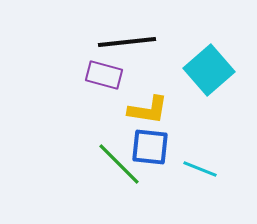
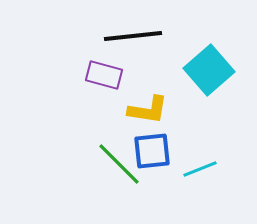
black line: moved 6 px right, 6 px up
blue square: moved 2 px right, 4 px down; rotated 12 degrees counterclockwise
cyan line: rotated 44 degrees counterclockwise
